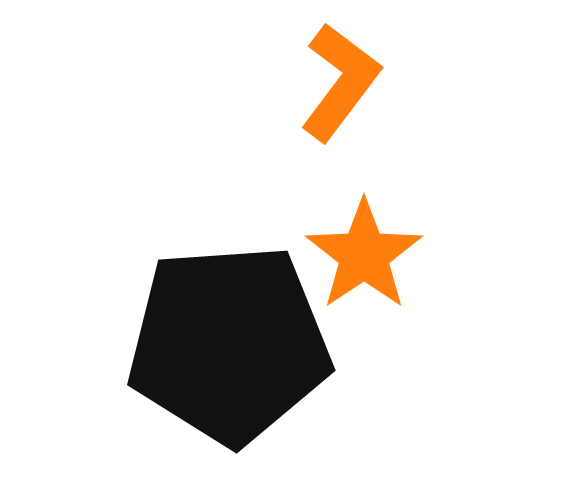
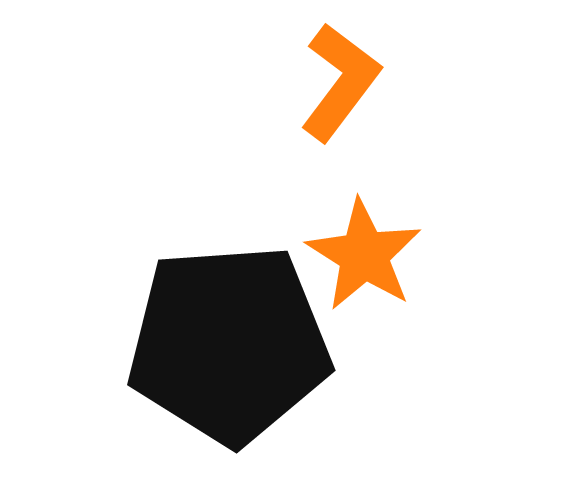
orange star: rotated 6 degrees counterclockwise
